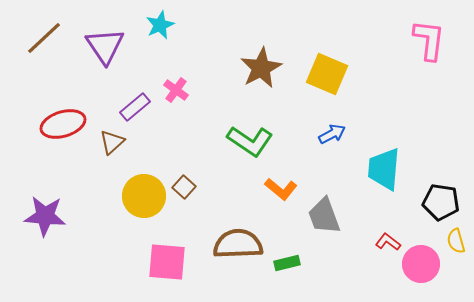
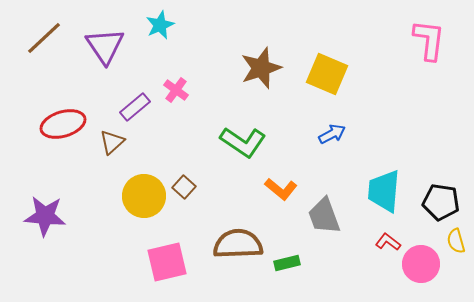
brown star: rotated 9 degrees clockwise
green L-shape: moved 7 px left, 1 px down
cyan trapezoid: moved 22 px down
pink square: rotated 18 degrees counterclockwise
